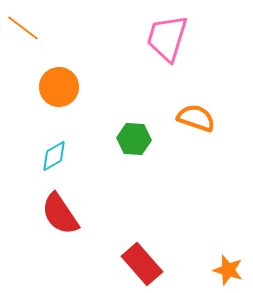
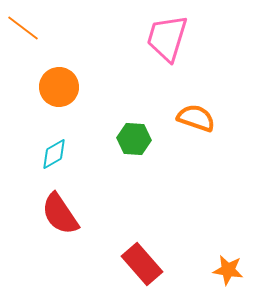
cyan diamond: moved 2 px up
orange star: rotated 8 degrees counterclockwise
